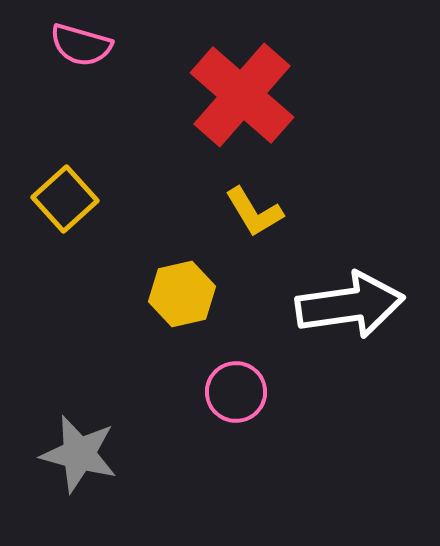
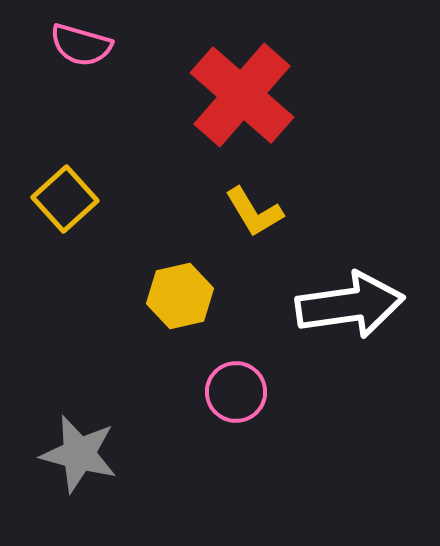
yellow hexagon: moved 2 px left, 2 px down
